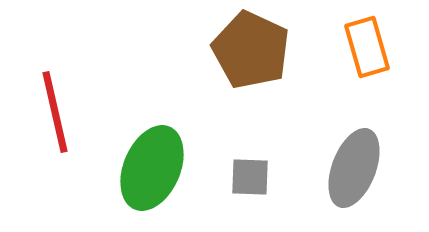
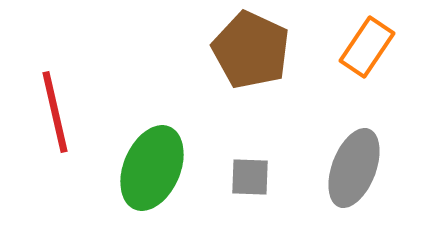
orange rectangle: rotated 50 degrees clockwise
